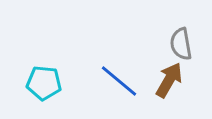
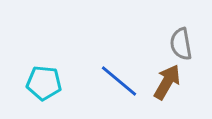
brown arrow: moved 2 px left, 2 px down
